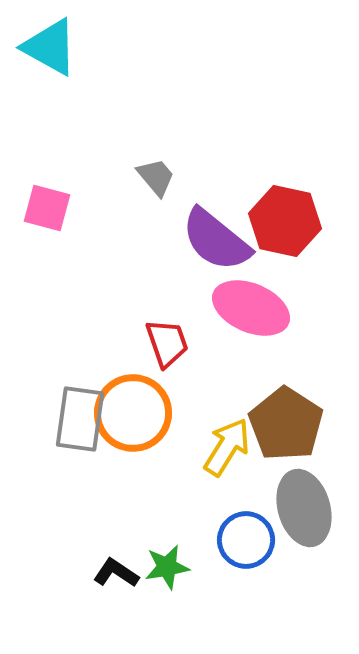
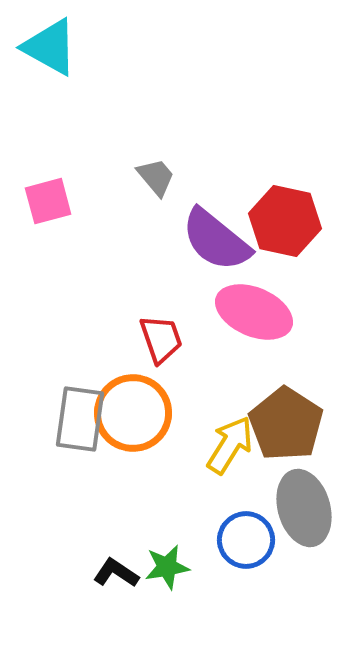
pink square: moved 1 px right, 7 px up; rotated 30 degrees counterclockwise
pink ellipse: moved 3 px right, 4 px down
red trapezoid: moved 6 px left, 4 px up
yellow arrow: moved 3 px right, 2 px up
